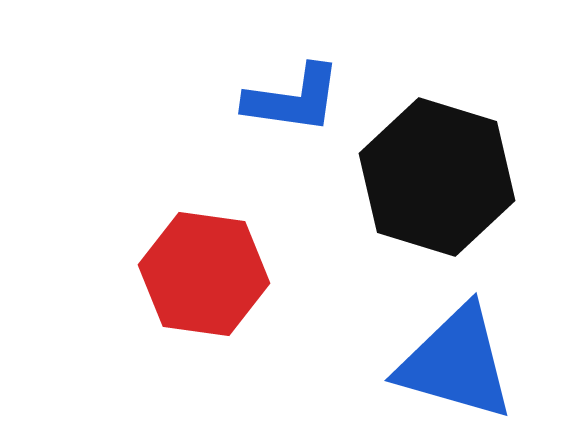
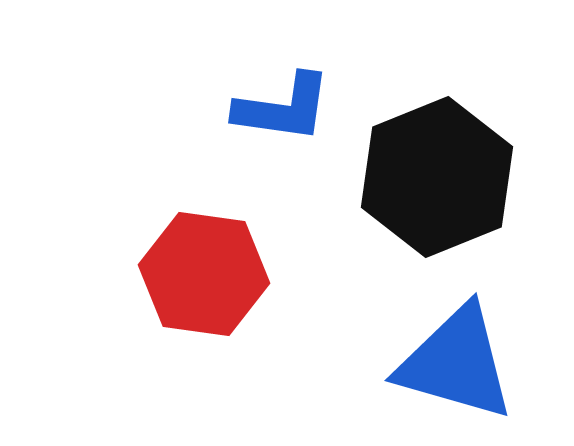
blue L-shape: moved 10 px left, 9 px down
black hexagon: rotated 21 degrees clockwise
